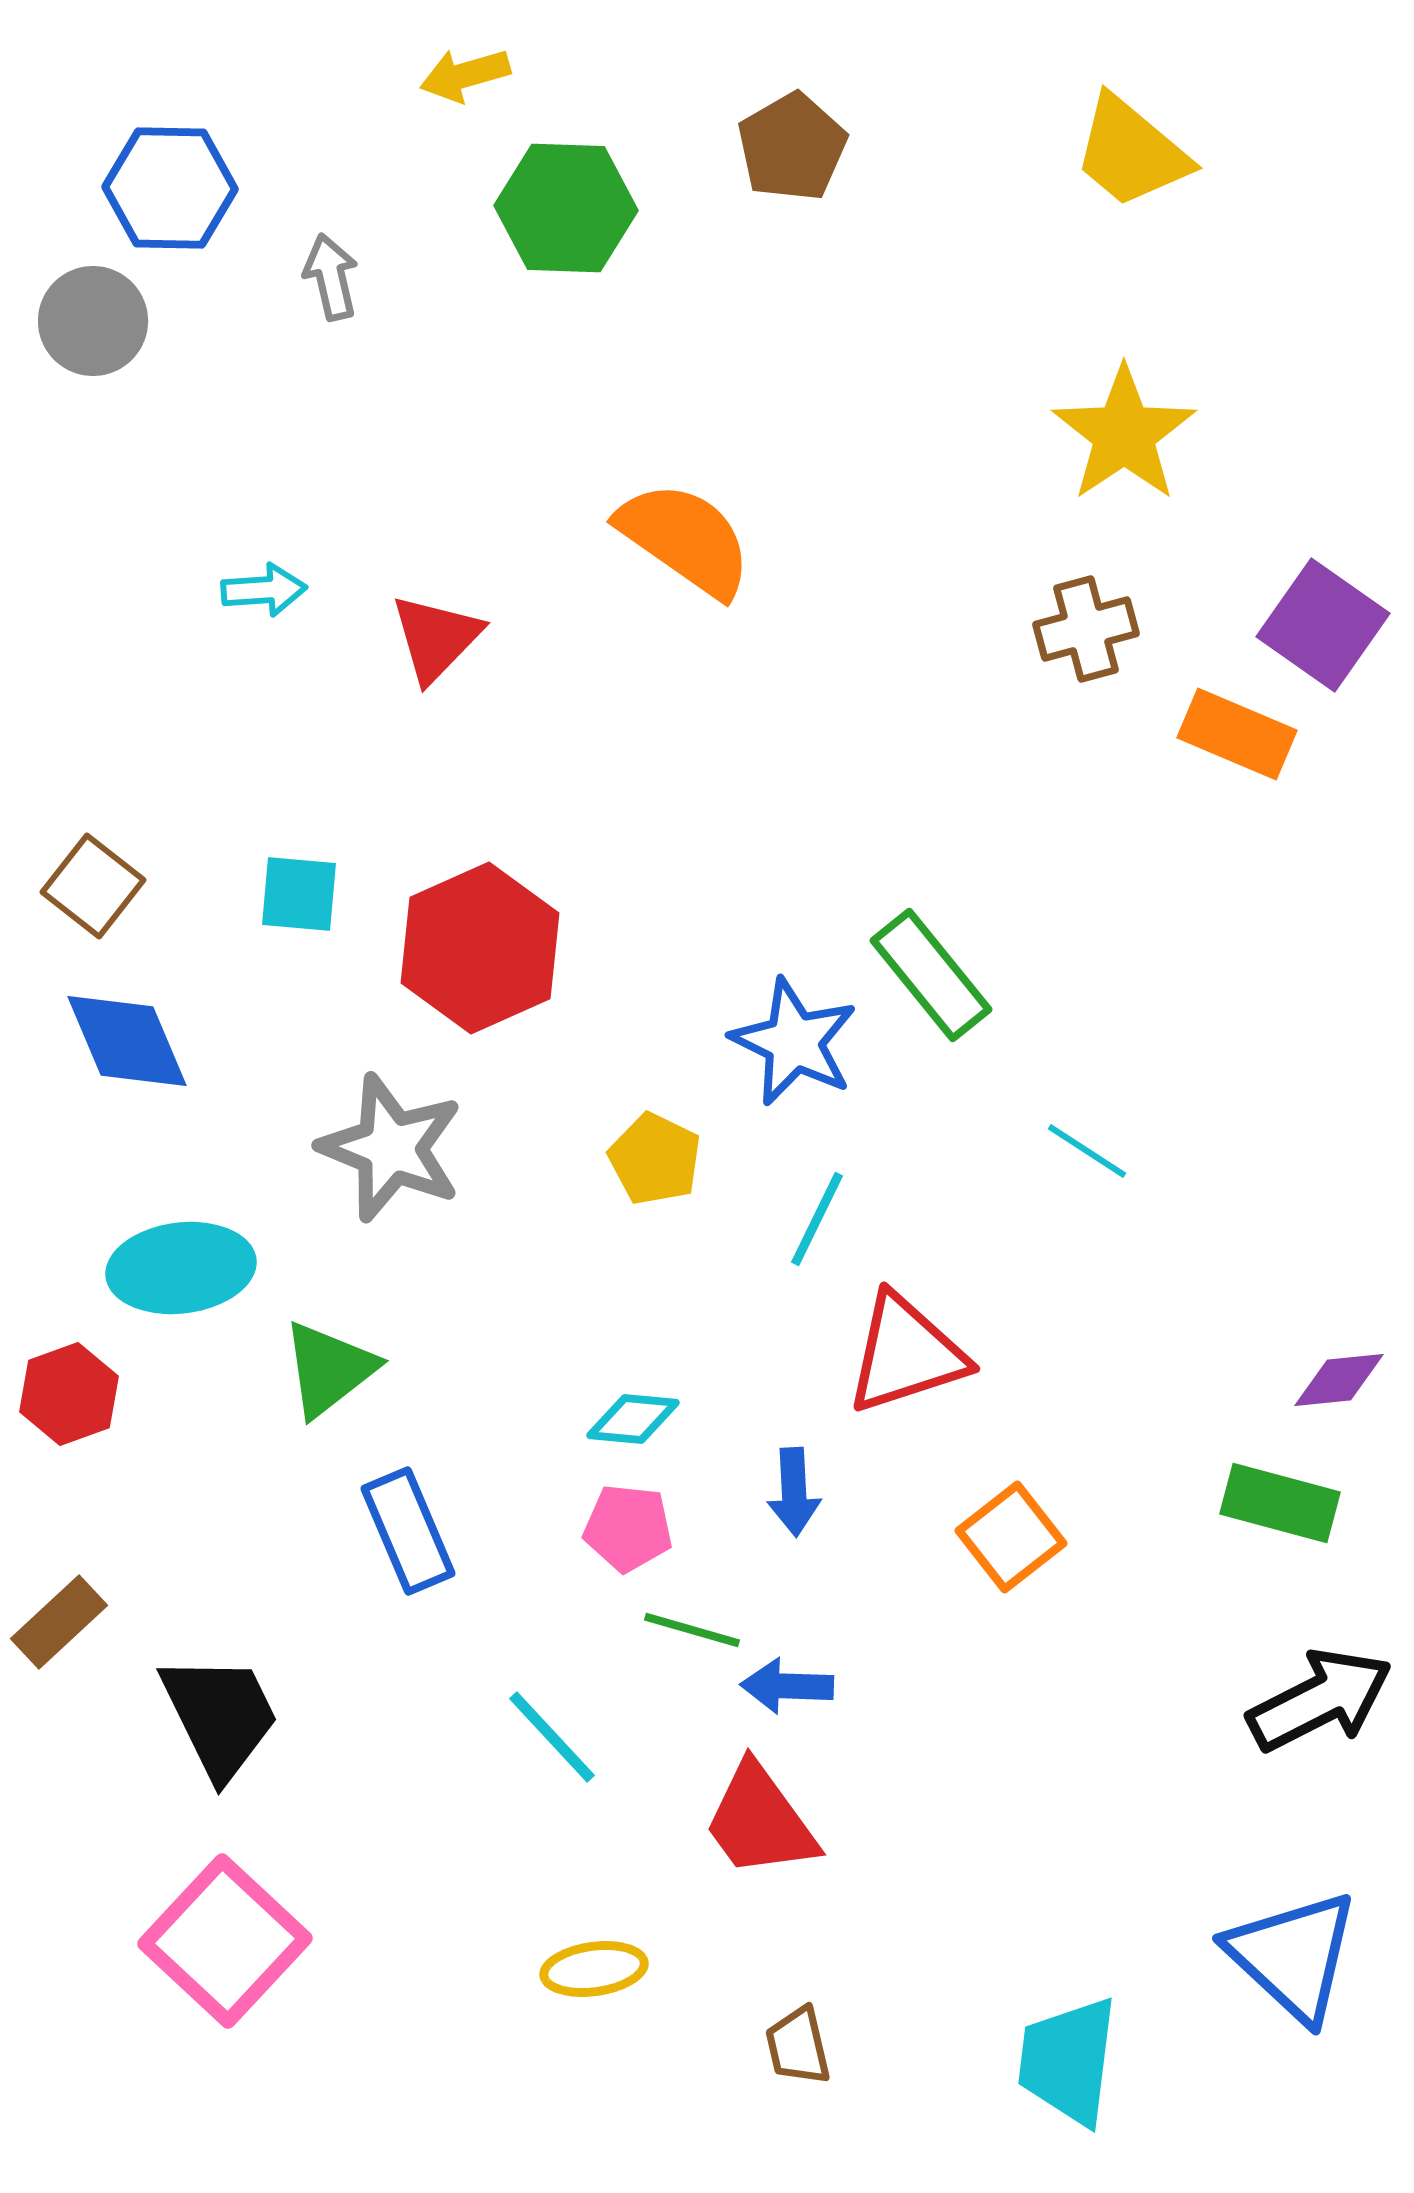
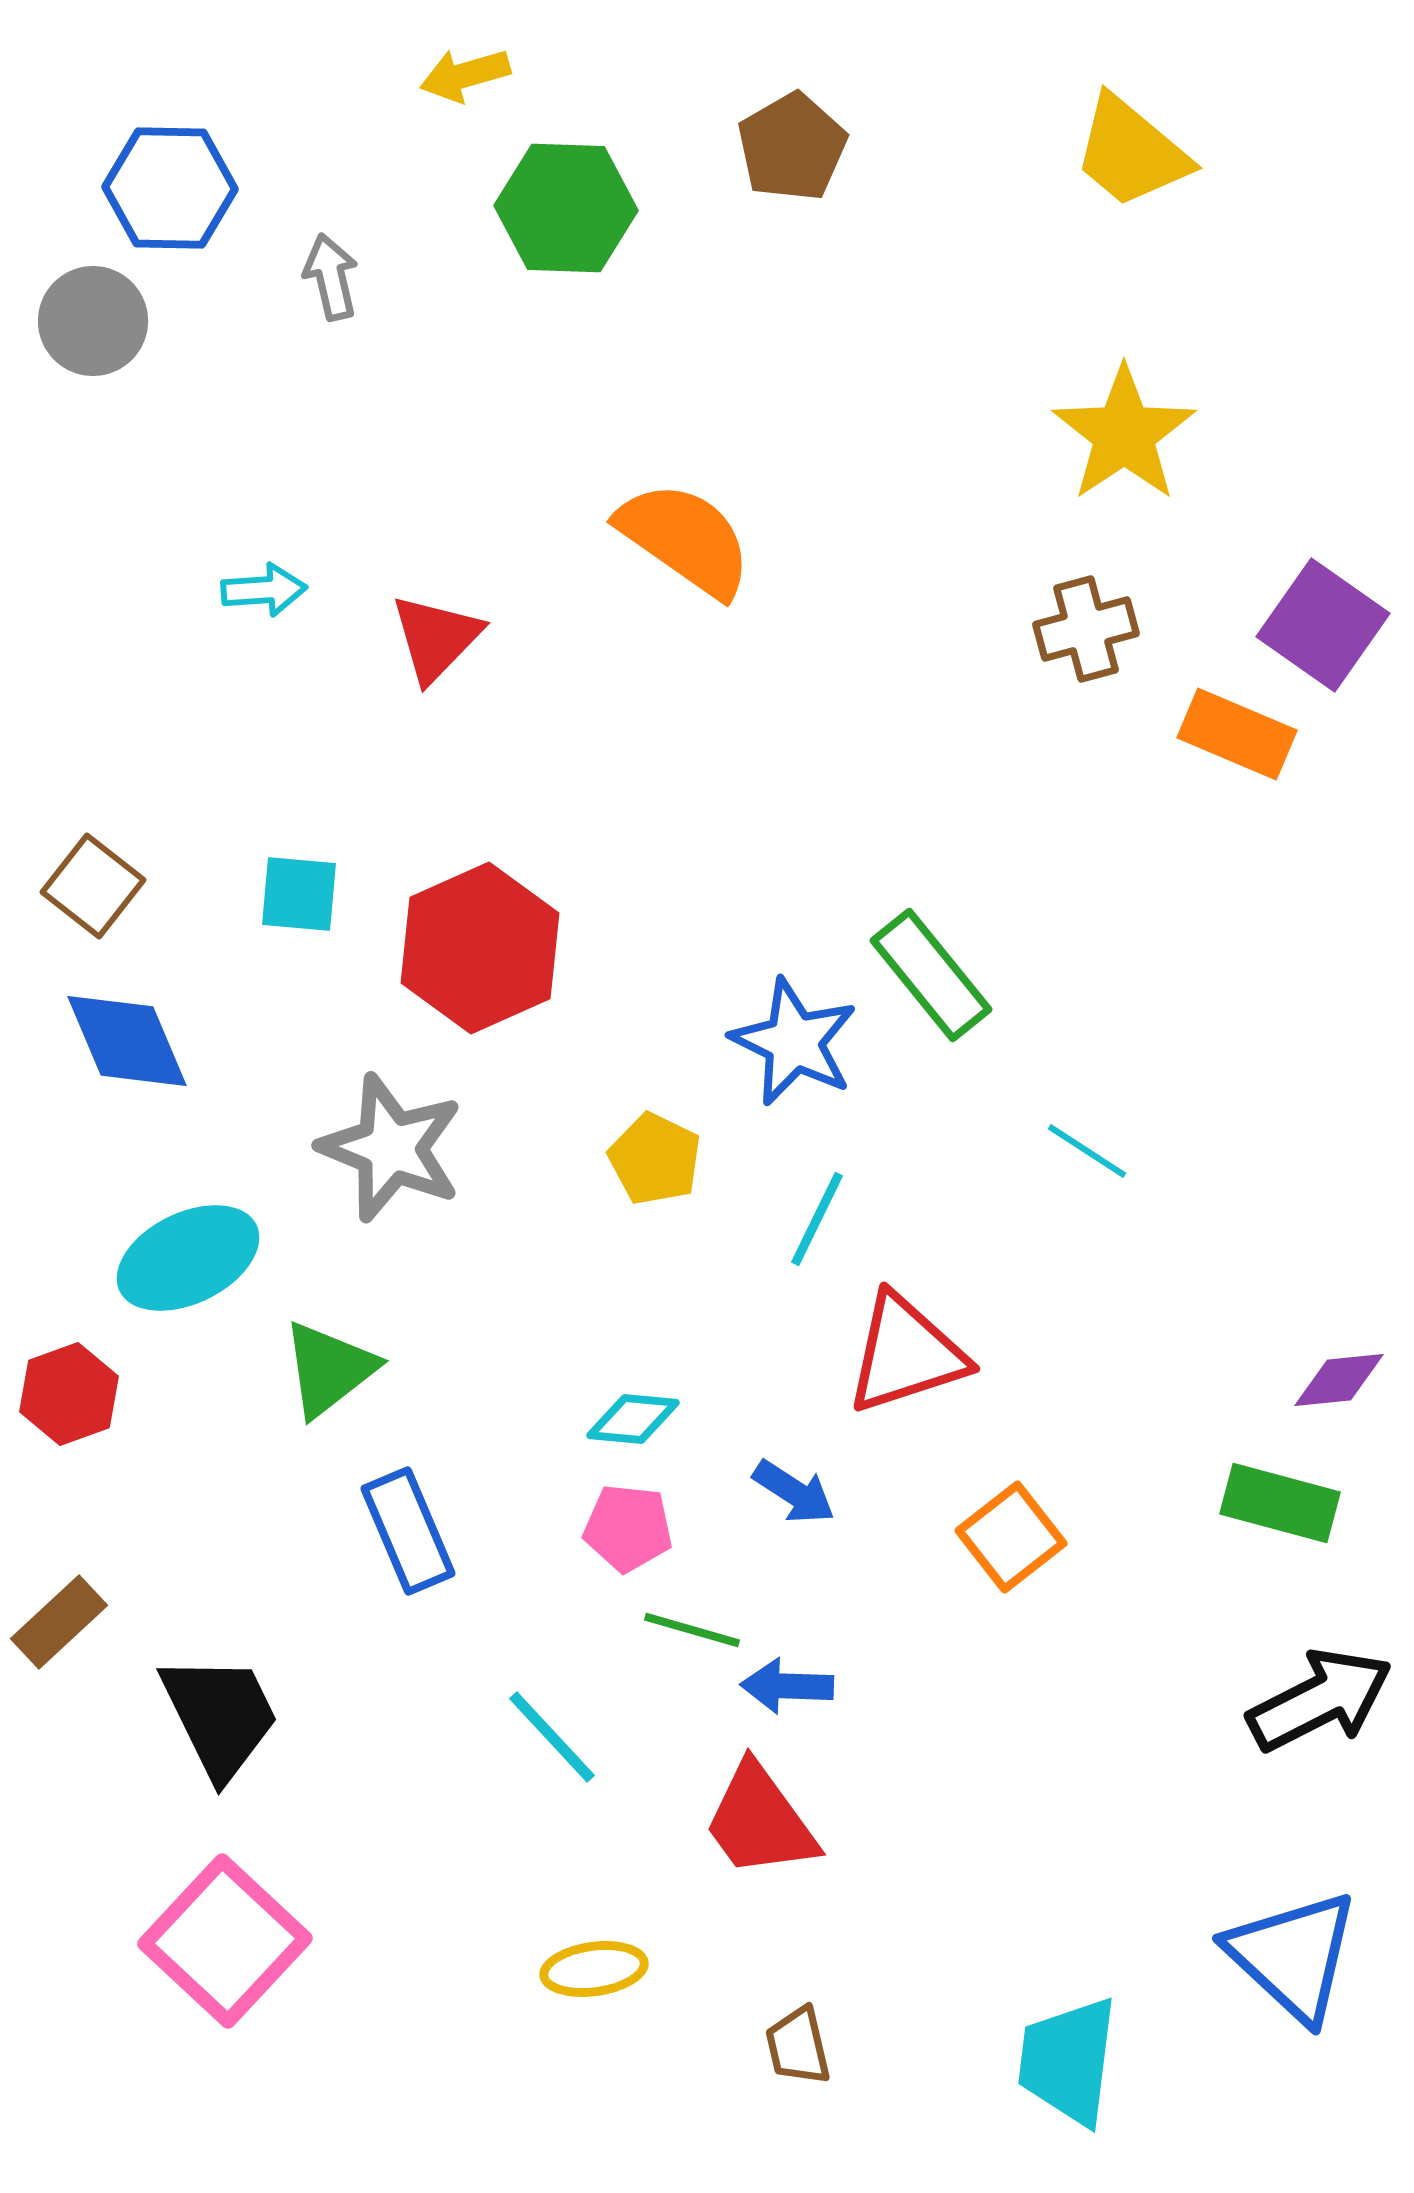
cyan ellipse at (181, 1268): moved 7 px right, 10 px up; rotated 19 degrees counterclockwise
blue arrow at (794, 1492): rotated 54 degrees counterclockwise
